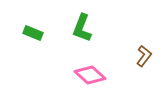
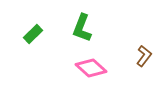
green rectangle: moved 1 px down; rotated 66 degrees counterclockwise
pink diamond: moved 1 px right, 7 px up
